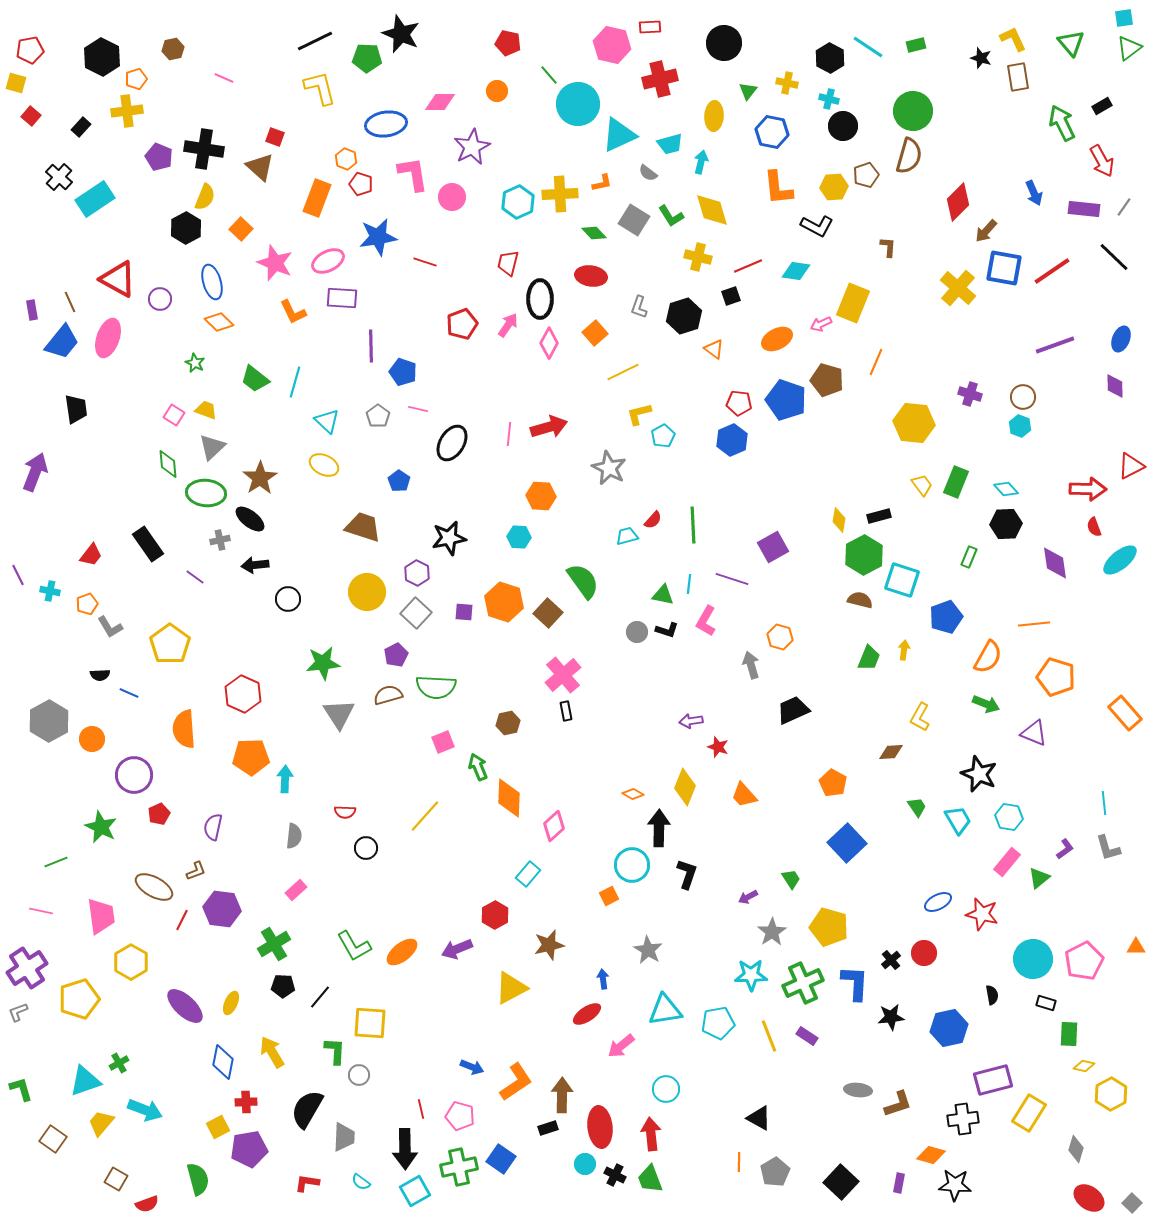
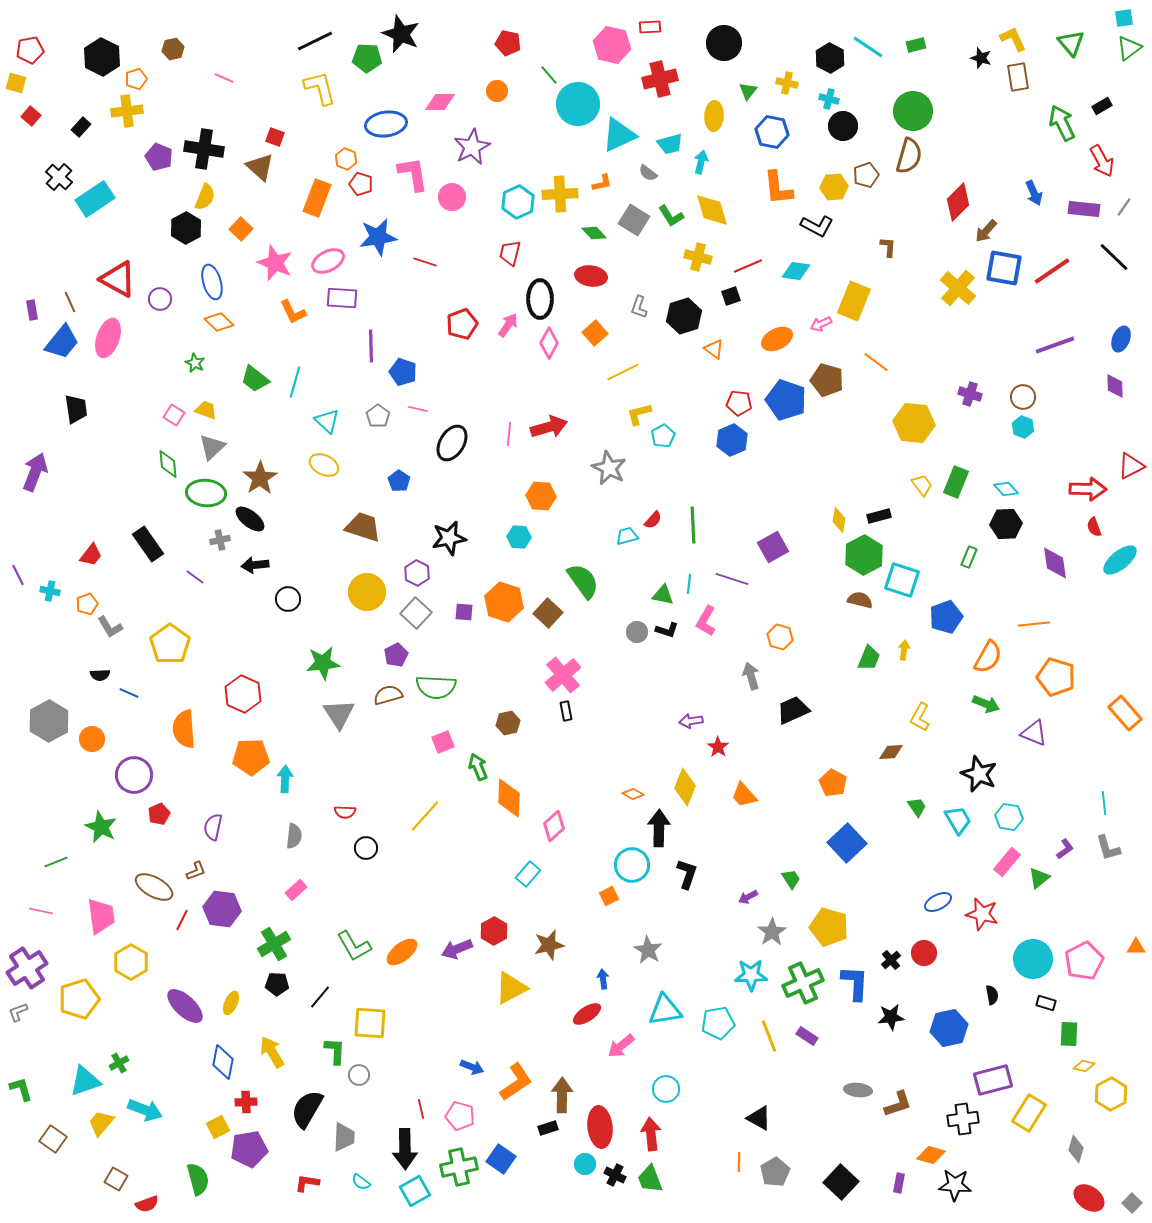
red trapezoid at (508, 263): moved 2 px right, 10 px up
yellow rectangle at (853, 303): moved 1 px right, 2 px up
orange line at (876, 362): rotated 76 degrees counterclockwise
cyan hexagon at (1020, 426): moved 3 px right, 1 px down
gray arrow at (751, 665): moved 11 px down
red star at (718, 747): rotated 15 degrees clockwise
red hexagon at (495, 915): moved 1 px left, 16 px down
black pentagon at (283, 986): moved 6 px left, 2 px up
